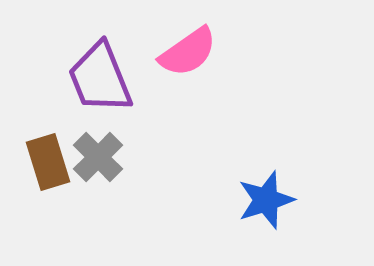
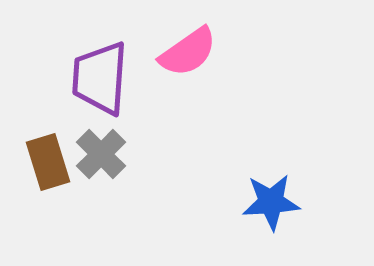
purple trapezoid: rotated 26 degrees clockwise
gray cross: moved 3 px right, 3 px up
blue star: moved 5 px right, 2 px down; rotated 14 degrees clockwise
